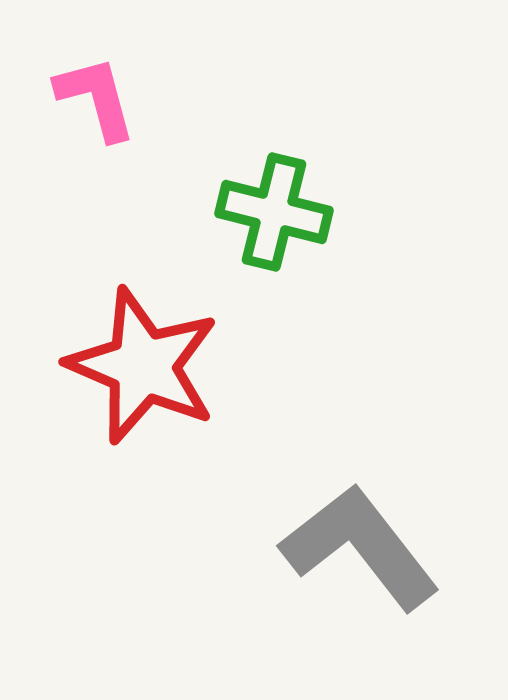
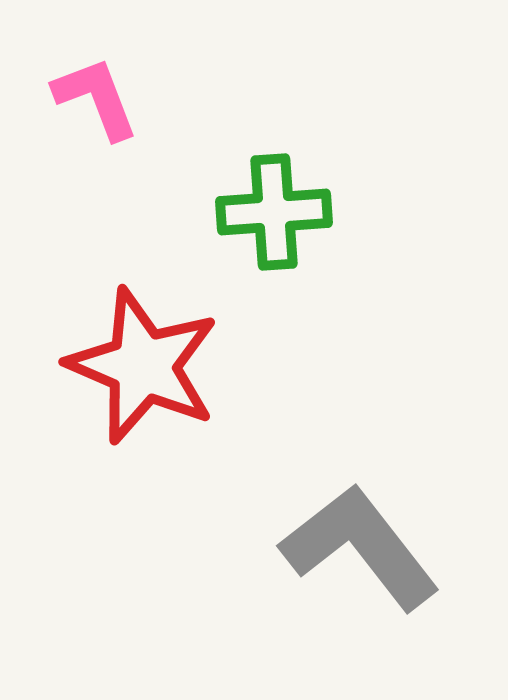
pink L-shape: rotated 6 degrees counterclockwise
green cross: rotated 18 degrees counterclockwise
